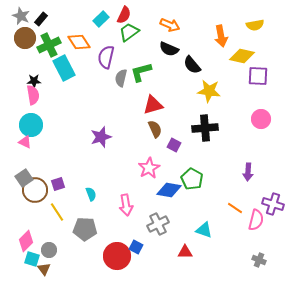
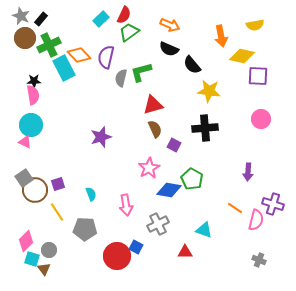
orange diamond at (79, 42): moved 13 px down; rotated 10 degrees counterclockwise
